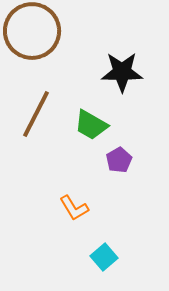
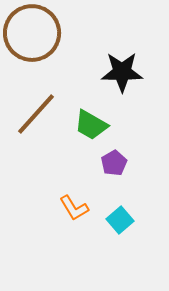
brown circle: moved 2 px down
brown line: rotated 15 degrees clockwise
purple pentagon: moved 5 px left, 3 px down
cyan square: moved 16 px right, 37 px up
